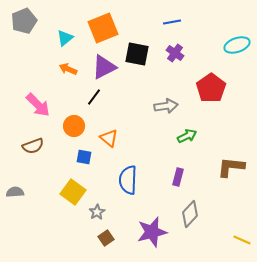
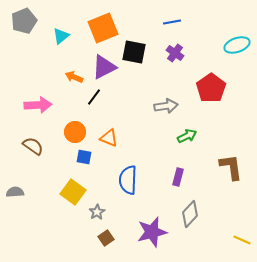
cyan triangle: moved 4 px left, 2 px up
black square: moved 3 px left, 2 px up
orange arrow: moved 6 px right, 8 px down
pink arrow: rotated 48 degrees counterclockwise
orange circle: moved 1 px right, 6 px down
orange triangle: rotated 18 degrees counterclockwise
brown semicircle: rotated 125 degrees counterclockwise
brown L-shape: rotated 76 degrees clockwise
